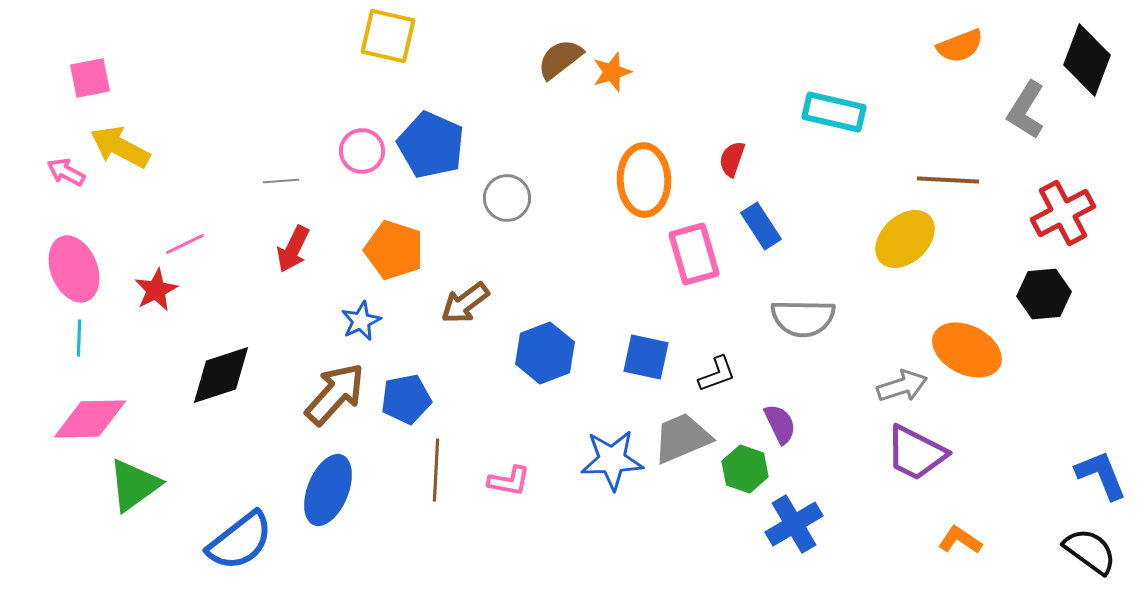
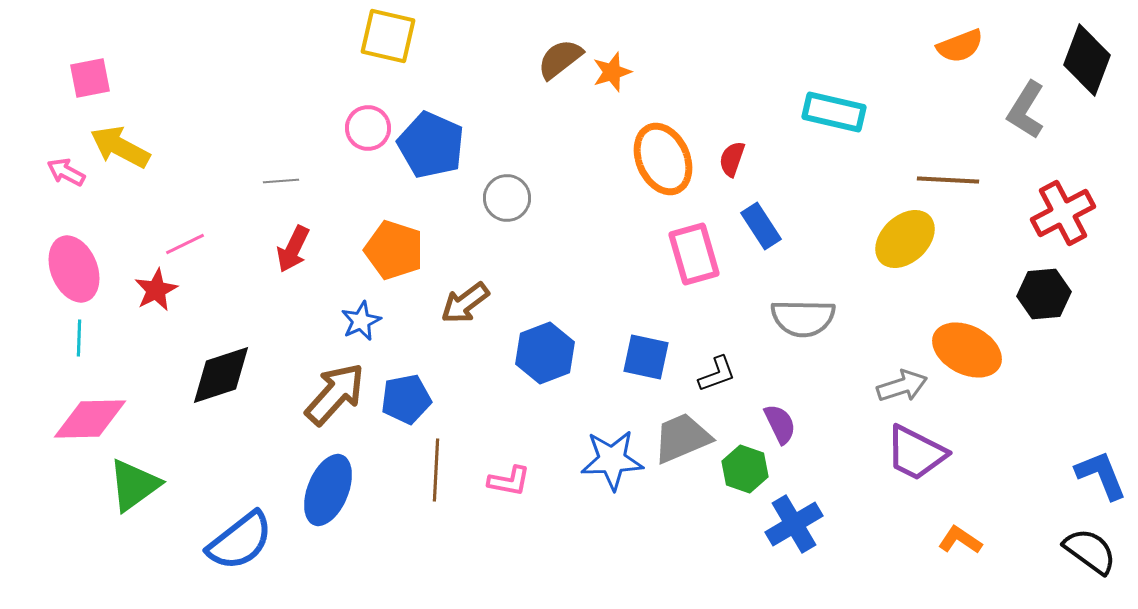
pink circle at (362, 151): moved 6 px right, 23 px up
orange ellipse at (644, 180): moved 19 px right, 21 px up; rotated 22 degrees counterclockwise
